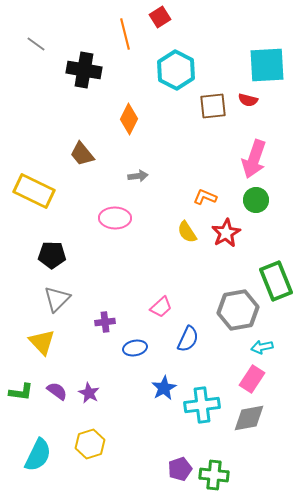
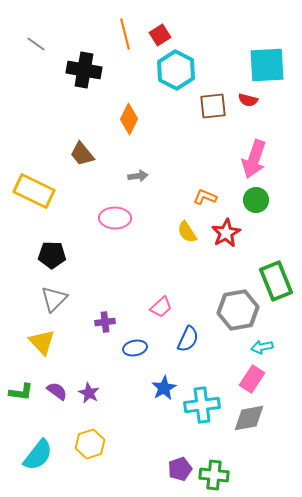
red square: moved 18 px down
gray triangle: moved 3 px left
cyan semicircle: rotated 12 degrees clockwise
